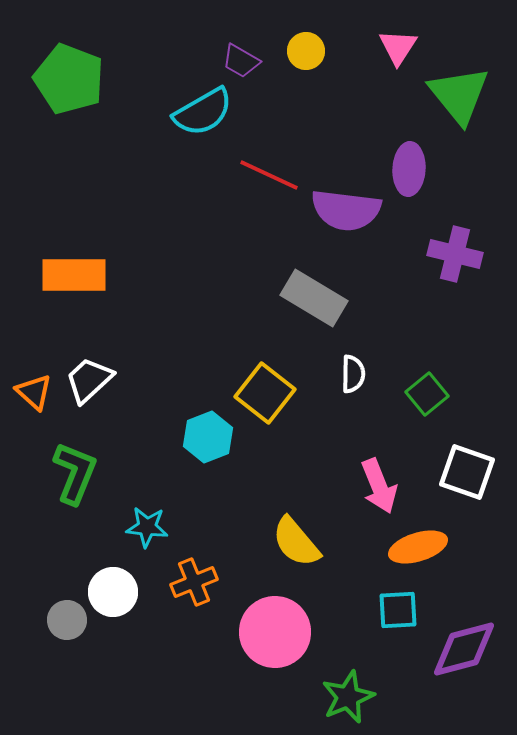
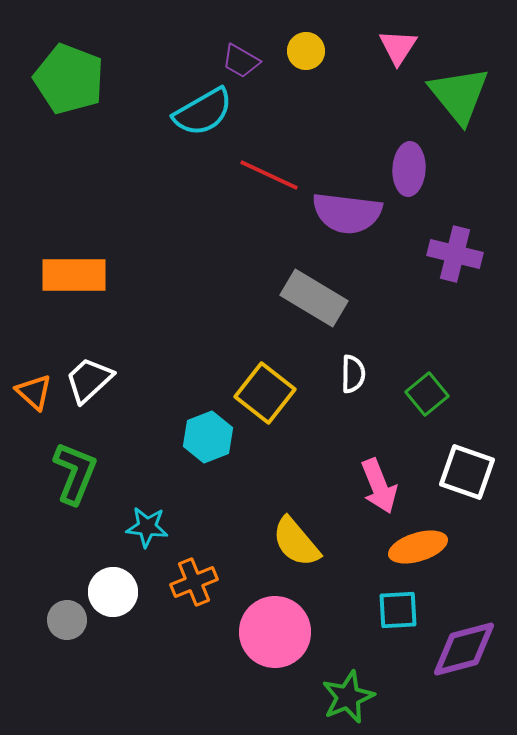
purple semicircle: moved 1 px right, 3 px down
